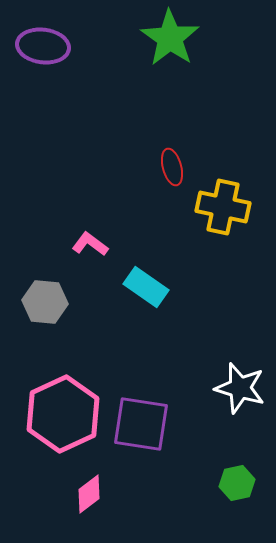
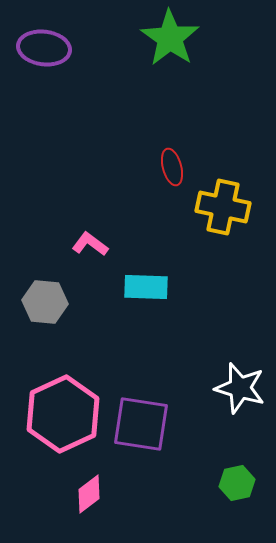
purple ellipse: moved 1 px right, 2 px down
cyan rectangle: rotated 33 degrees counterclockwise
